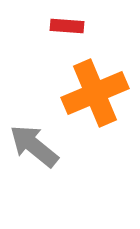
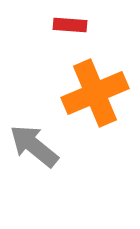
red rectangle: moved 3 px right, 1 px up
